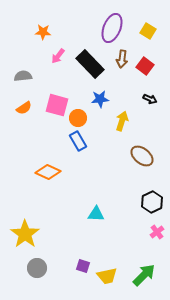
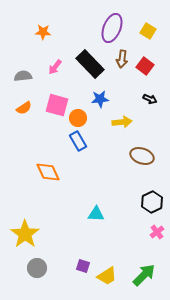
pink arrow: moved 3 px left, 11 px down
yellow arrow: moved 1 px down; rotated 66 degrees clockwise
brown ellipse: rotated 20 degrees counterclockwise
orange diamond: rotated 40 degrees clockwise
yellow trapezoid: rotated 20 degrees counterclockwise
